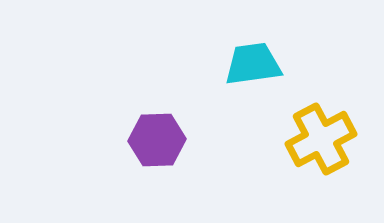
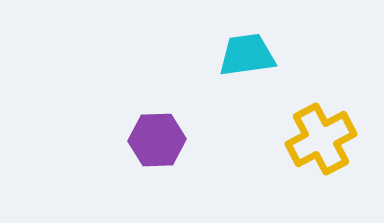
cyan trapezoid: moved 6 px left, 9 px up
